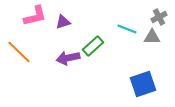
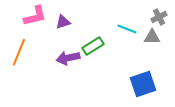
green rectangle: rotated 10 degrees clockwise
orange line: rotated 68 degrees clockwise
